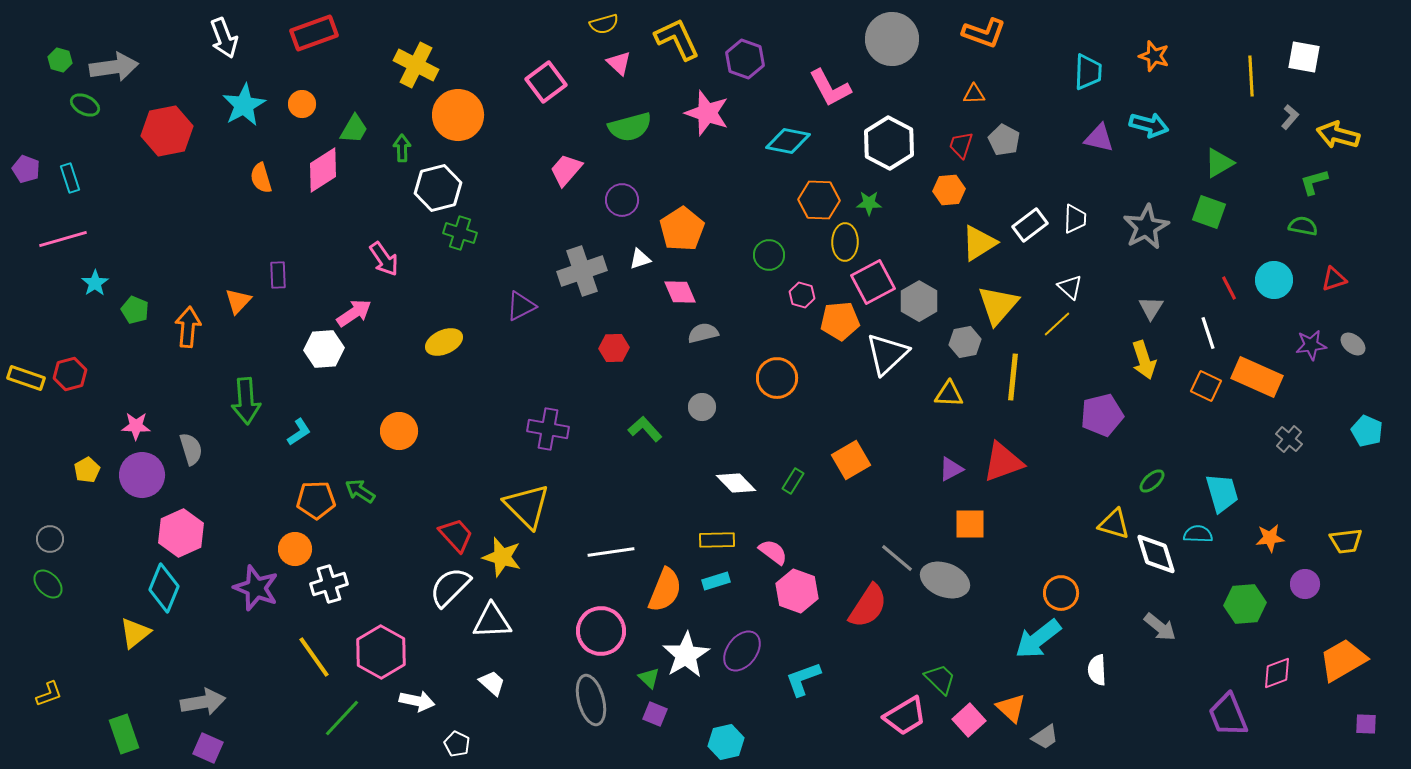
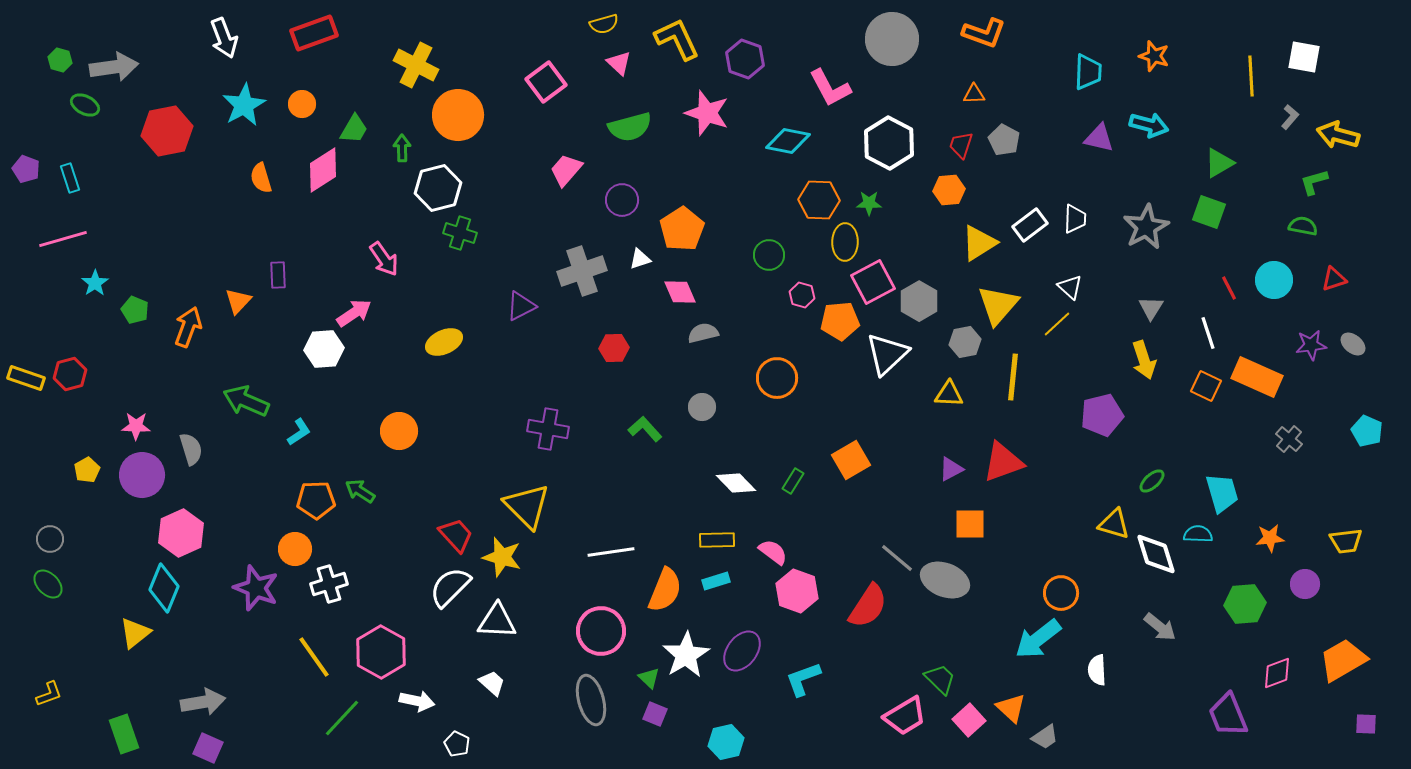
orange arrow at (188, 327): rotated 15 degrees clockwise
green arrow at (246, 401): rotated 117 degrees clockwise
white triangle at (492, 621): moved 5 px right; rotated 6 degrees clockwise
